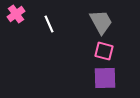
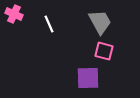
pink cross: moved 2 px left; rotated 30 degrees counterclockwise
gray trapezoid: moved 1 px left
purple square: moved 17 px left
